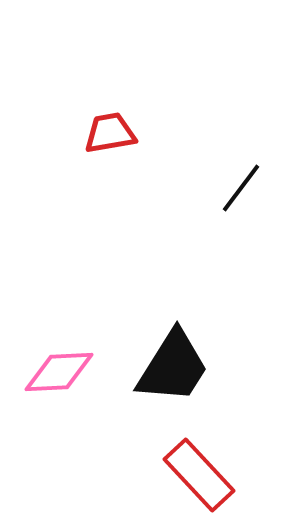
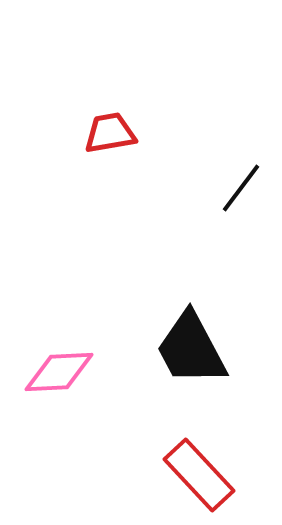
black trapezoid: moved 18 px right, 18 px up; rotated 120 degrees clockwise
